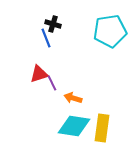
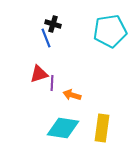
purple line: rotated 28 degrees clockwise
orange arrow: moved 1 px left, 3 px up
cyan diamond: moved 11 px left, 2 px down
